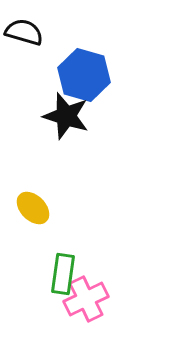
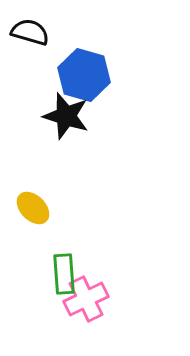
black semicircle: moved 6 px right
green rectangle: moved 1 px right; rotated 12 degrees counterclockwise
